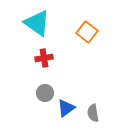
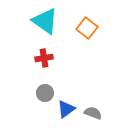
cyan triangle: moved 8 px right, 2 px up
orange square: moved 4 px up
blue triangle: moved 1 px down
gray semicircle: rotated 120 degrees clockwise
